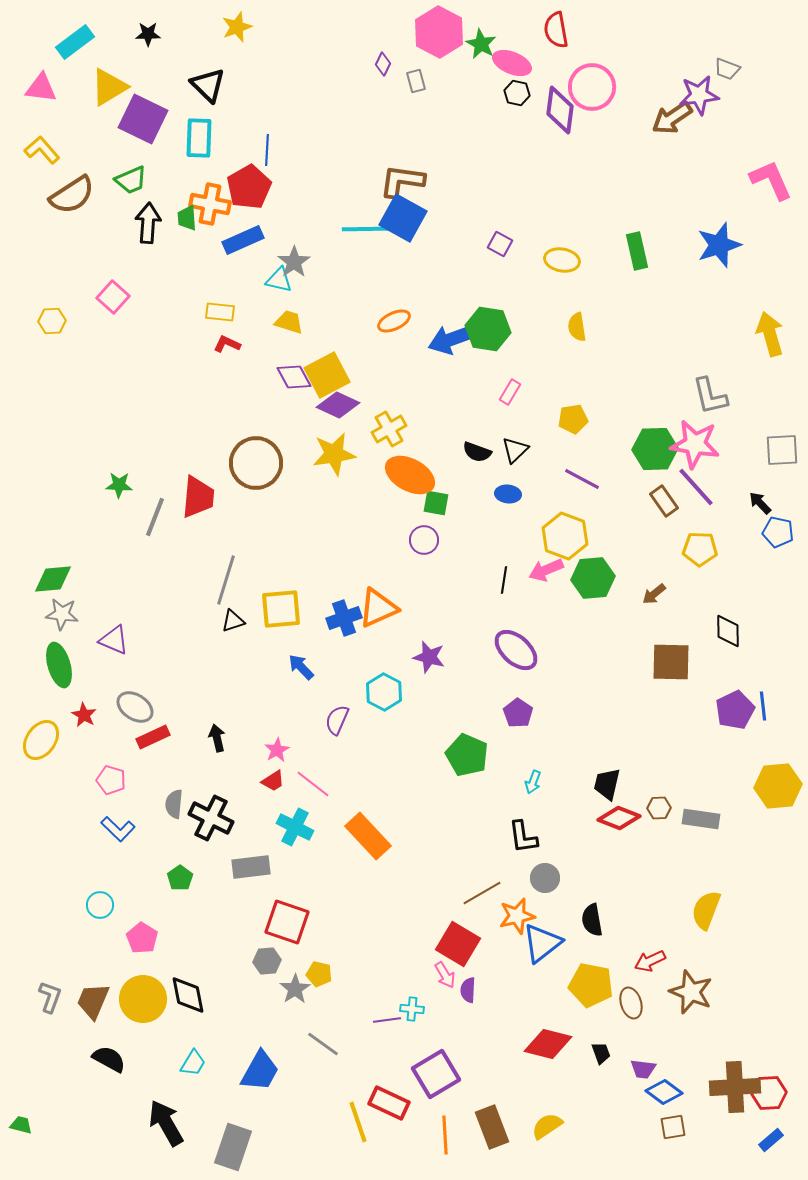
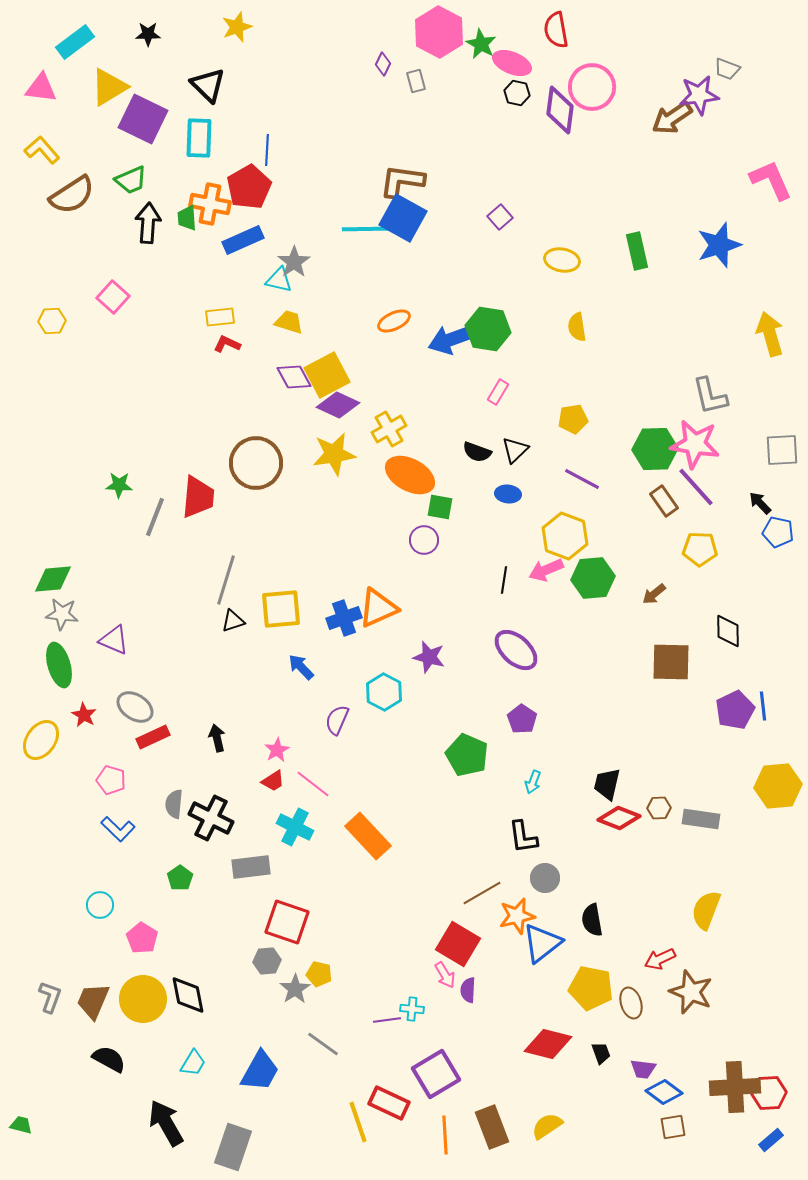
purple square at (500, 244): moved 27 px up; rotated 20 degrees clockwise
yellow rectangle at (220, 312): moved 5 px down; rotated 12 degrees counterclockwise
pink rectangle at (510, 392): moved 12 px left
green square at (436, 503): moved 4 px right, 4 px down
purple pentagon at (518, 713): moved 4 px right, 6 px down
red arrow at (650, 961): moved 10 px right, 2 px up
yellow pentagon at (591, 985): moved 3 px down
